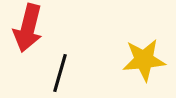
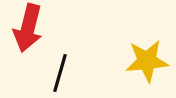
yellow star: moved 3 px right, 1 px down
